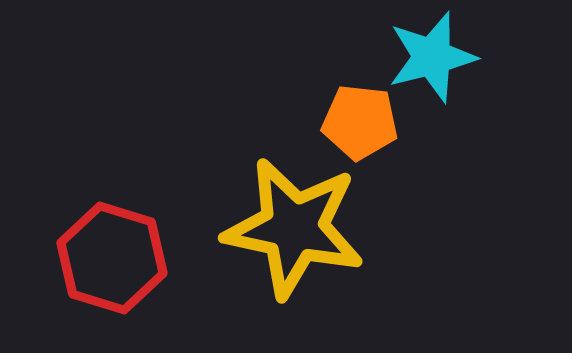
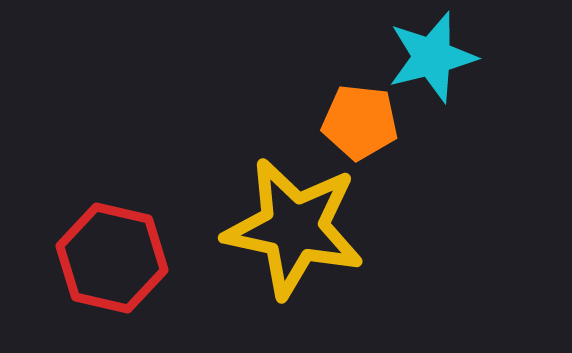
red hexagon: rotated 4 degrees counterclockwise
